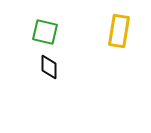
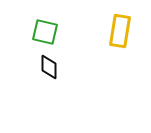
yellow rectangle: moved 1 px right
